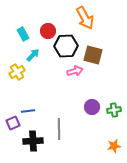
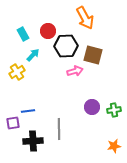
purple square: rotated 16 degrees clockwise
